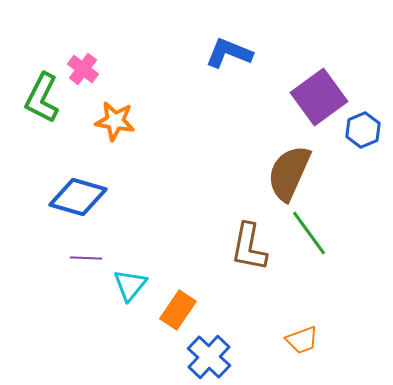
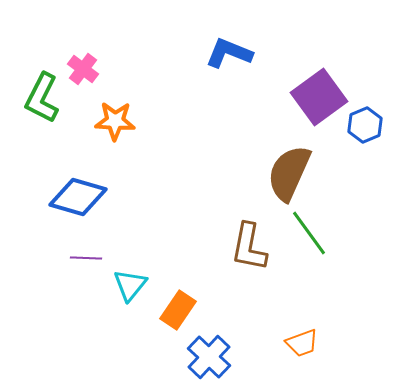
orange star: rotated 6 degrees counterclockwise
blue hexagon: moved 2 px right, 5 px up
orange trapezoid: moved 3 px down
